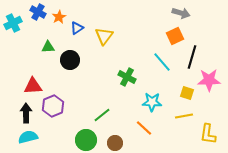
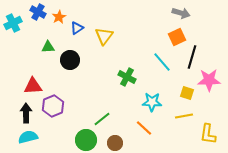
orange square: moved 2 px right, 1 px down
green line: moved 4 px down
